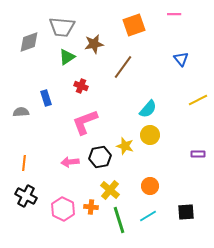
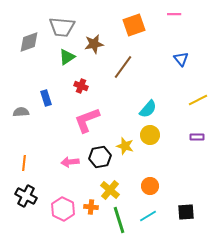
pink L-shape: moved 2 px right, 2 px up
purple rectangle: moved 1 px left, 17 px up
